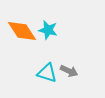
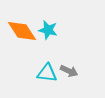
cyan triangle: rotated 10 degrees counterclockwise
